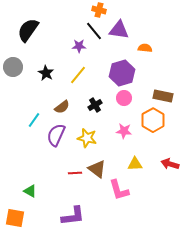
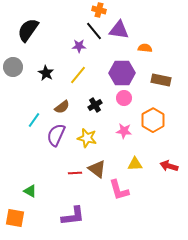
purple hexagon: rotated 15 degrees clockwise
brown rectangle: moved 2 px left, 16 px up
red arrow: moved 1 px left, 2 px down
